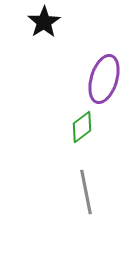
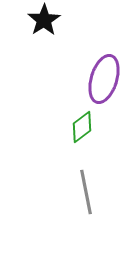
black star: moved 2 px up
